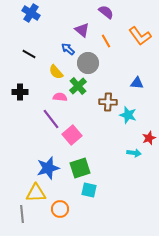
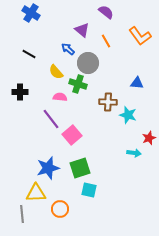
green cross: moved 2 px up; rotated 30 degrees counterclockwise
